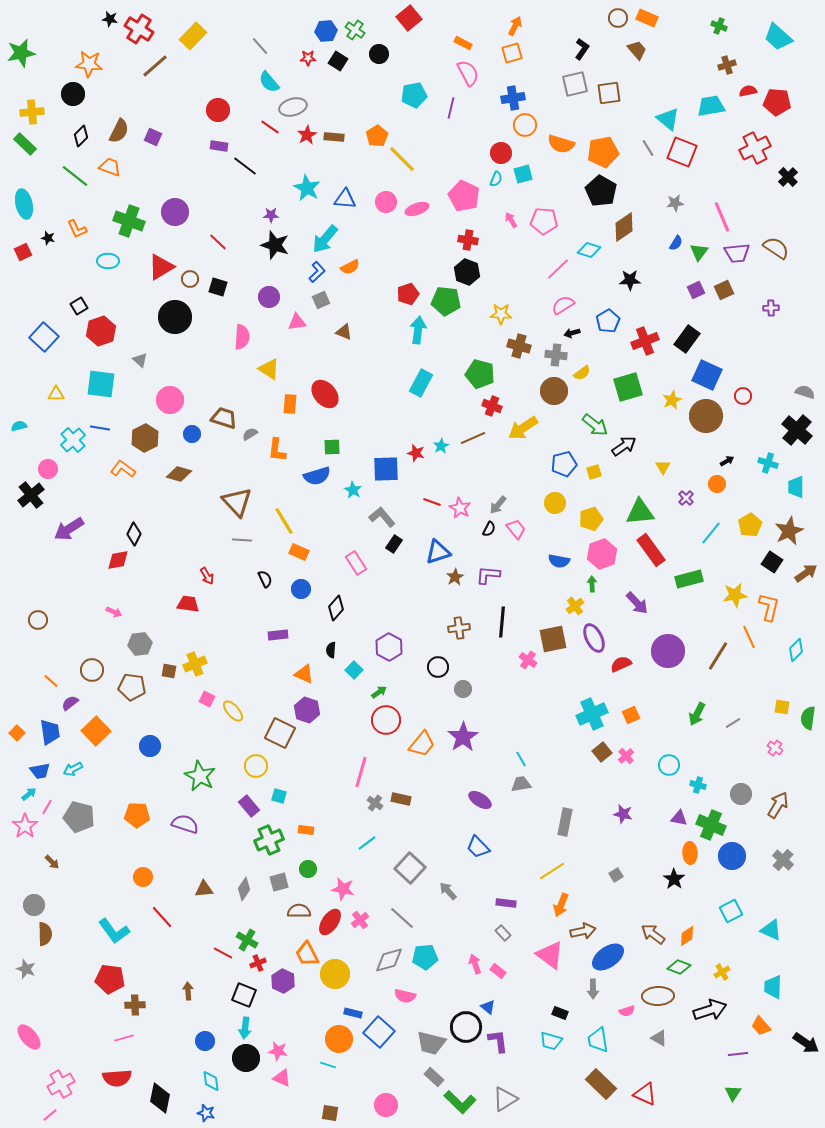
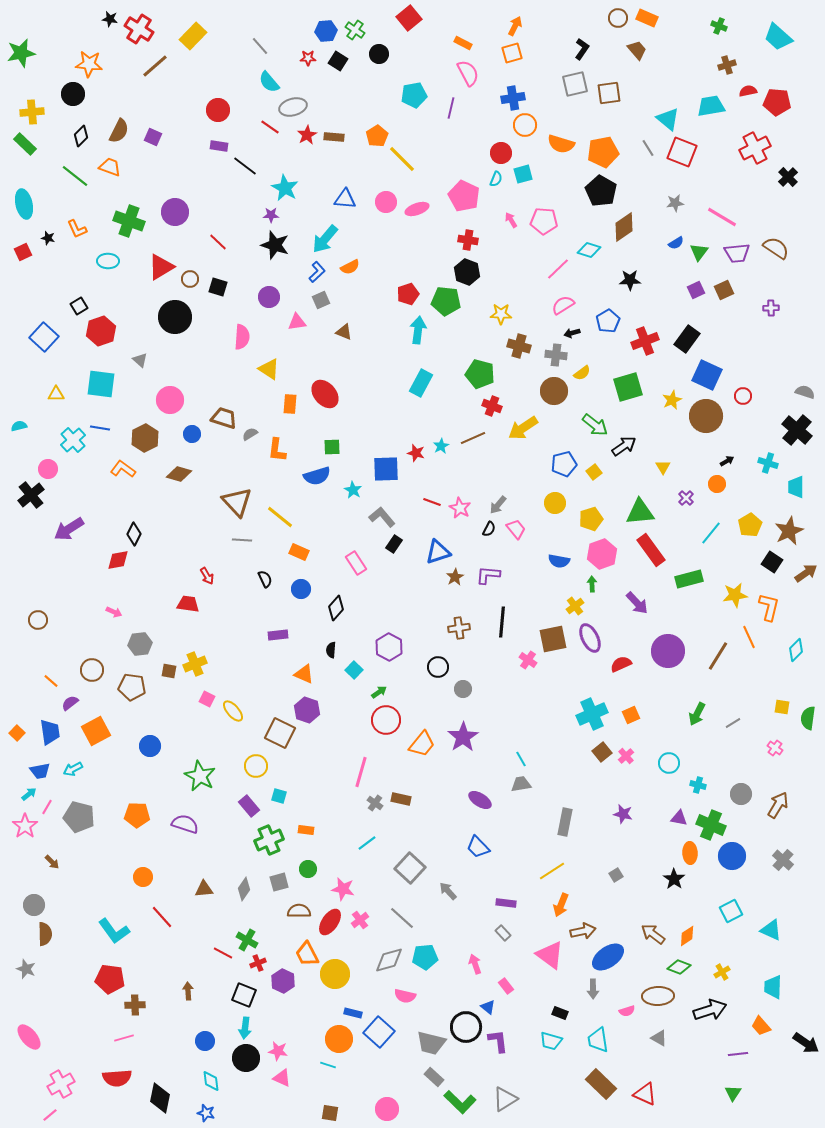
cyan star at (307, 188): moved 22 px left
pink line at (722, 217): rotated 36 degrees counterclockwise
blue semicircle at (676, 243): rotated 28 degrees clockwise
yellow square at (594, 472): rotated 21 degrees counterclockwise
yellow line at (284, 521): moved 4 px left, 4 px up; rotated 20 degrees counterclockwise
purple ellipse at (594, 638): moved 4 px left
orange square at (96, 731): rotated 16 degrees clockwise
cyan circle at (669, 765): moved 2 px up
pink rectangle at (498, 971): moved 8 px right, 15 px down; rotated 14 degrees clockwise
pink circle at (386, 1105): moved 1 px right, 4 px down
